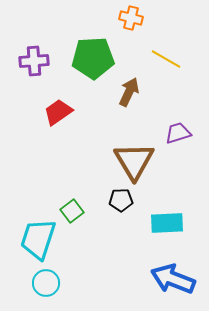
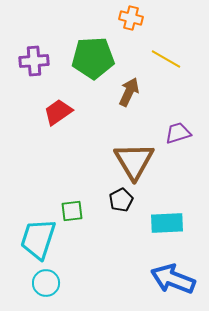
black pentagon: rotated 25 degrees counterclockwise
green square: rotated 30 degrees clockwise
